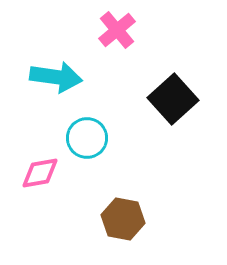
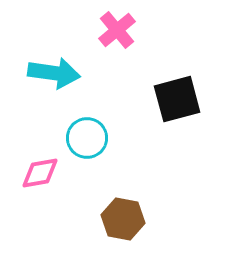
cyan arrow: moved 2 px left, 4 px up
black square: moved 4 px right; rotated 27 degrees clockwise
